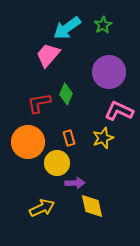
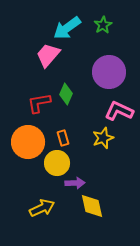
orange rectangle: moved 6 px left
